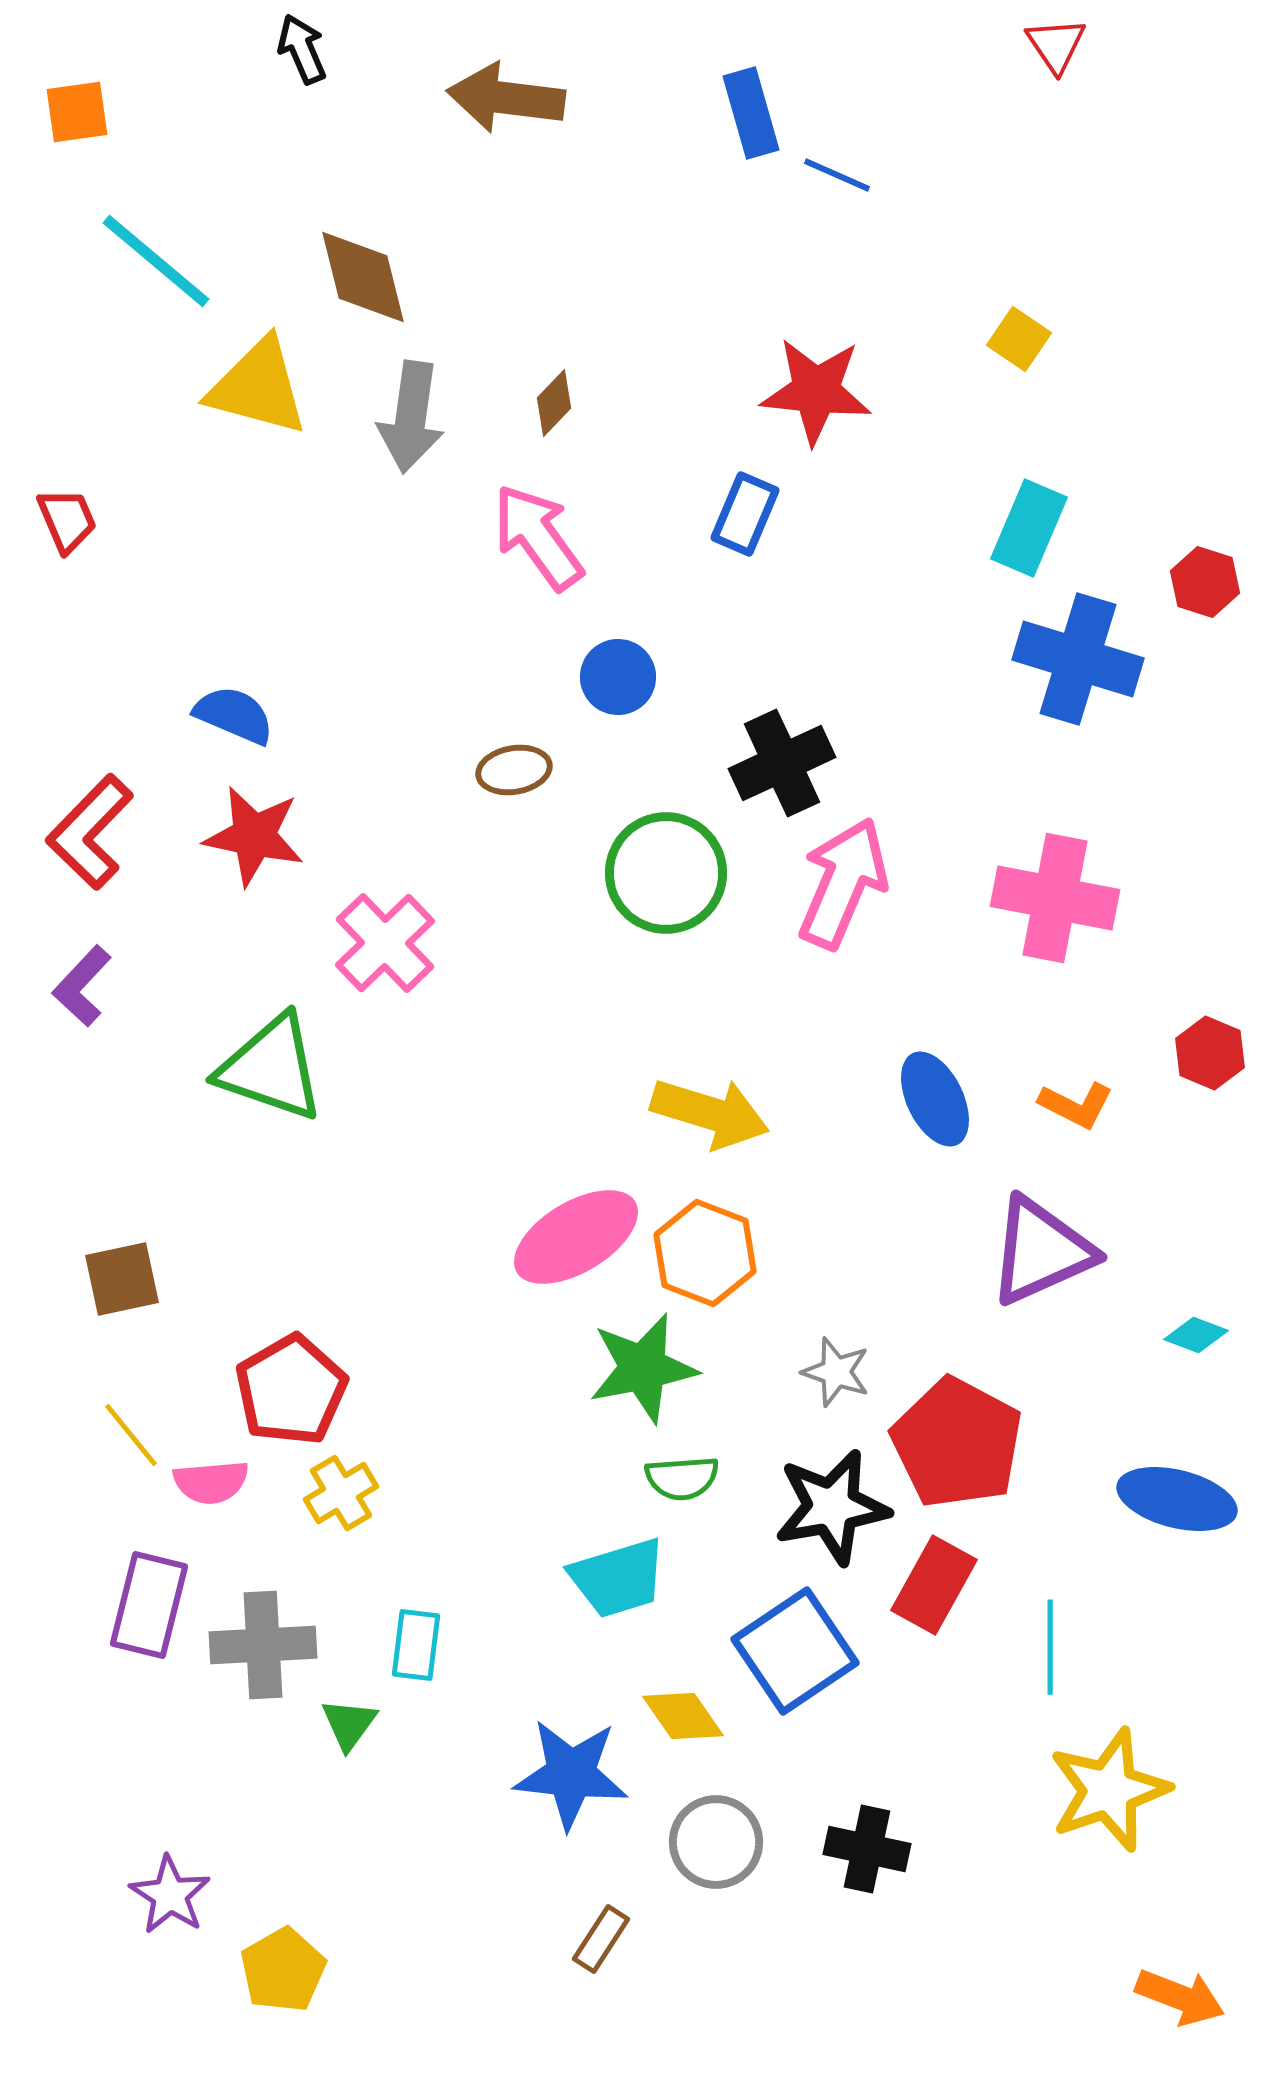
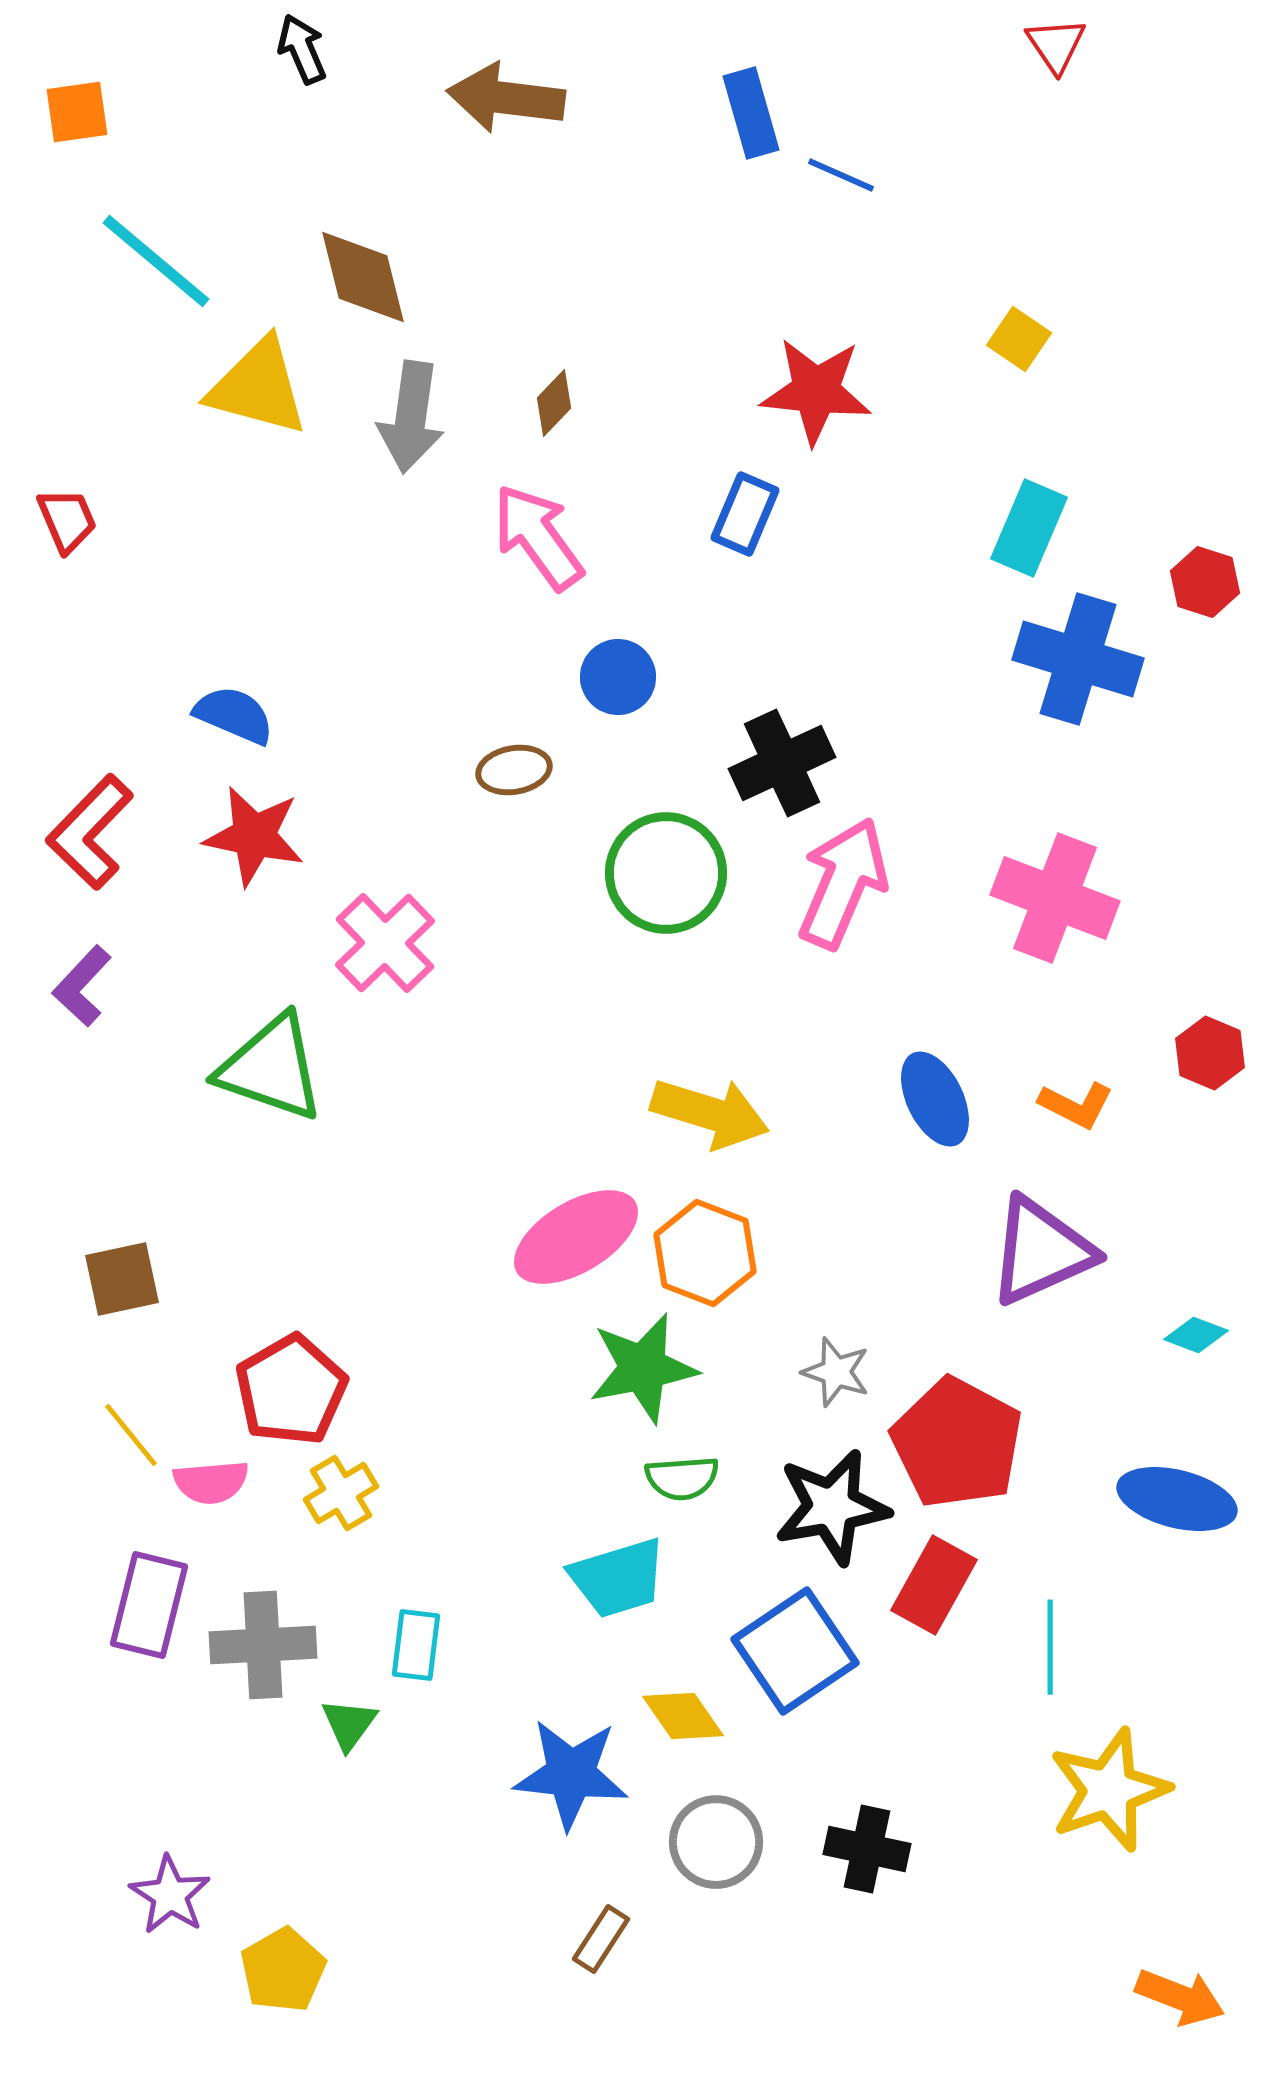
blue line at (837, 175): moved 4 px right
pink cross at (1055, 898): rotated 10 degrees clockwise
